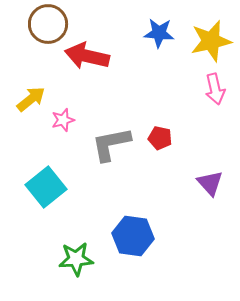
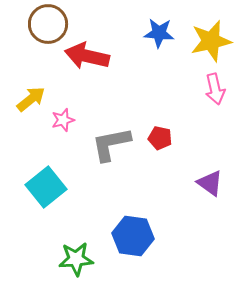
purple triangle: rotated 12 degrees counterclockwise
